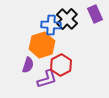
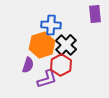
purple rectangle: rotated 18 degrees clockwise
black cross: moved 1 px left, 26 px down
